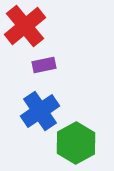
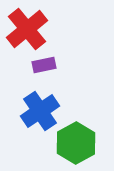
red cross: moved 2 px right, 3 px down
